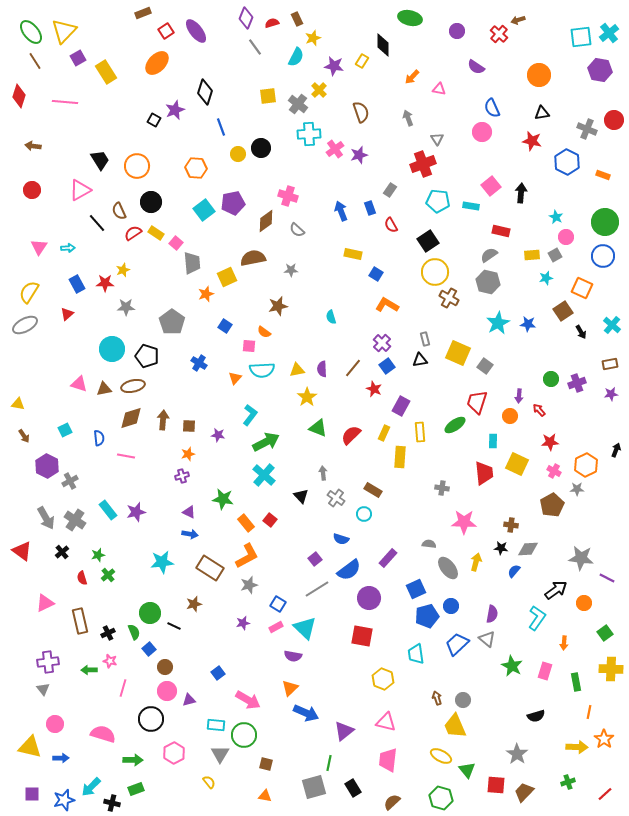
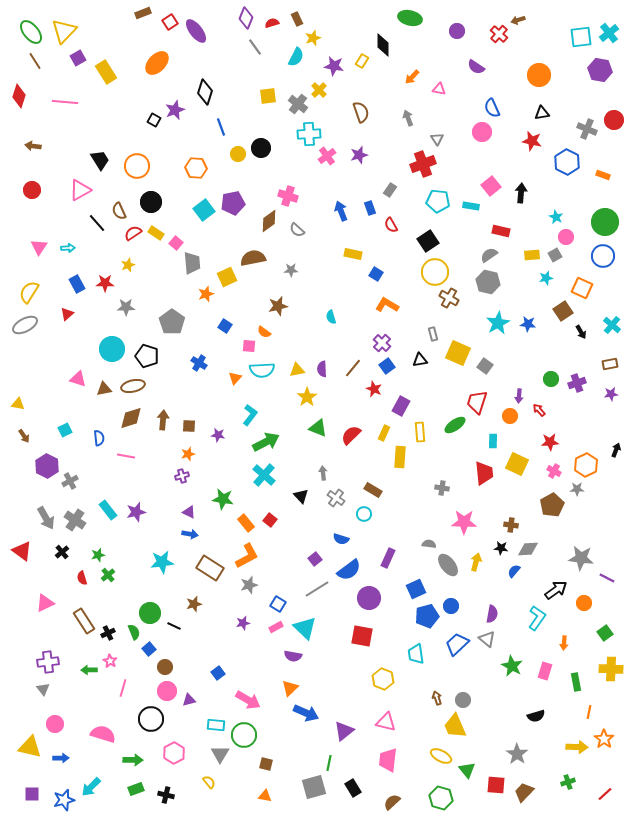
red square at (166, 31): moved 4 px right, 9 px up
pink cross at (335, 149): moved 8 px left, 7 px down
brown diamond at (266, 221): moved 3 px right
yellow star at (123, 270): moved 5 px right, 5 px up
gray rectangle at (425, 339): moved 8 px right, 5 px up
pink triangle at (79, 384): moved 1 px left, 5 px up
purple rectangle at (388, 558): rotated 18 degrees counterclockwise
gray ellipse at (448, 568): moved 3 px up
brown rectangle at (80, 621): moved 4 px right; rotated 20 degrees counterclockwise
pink star at (110, 661): rotated 16 degrees clockwise
black cross at (112, 803): moved 54 px right, 8 px up
